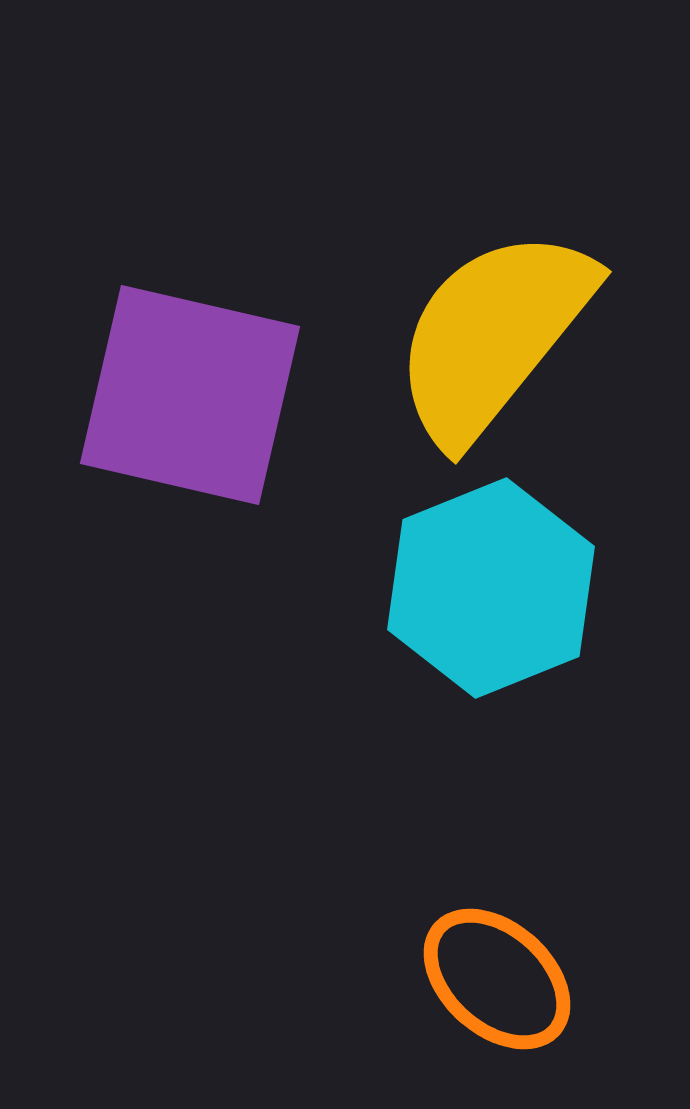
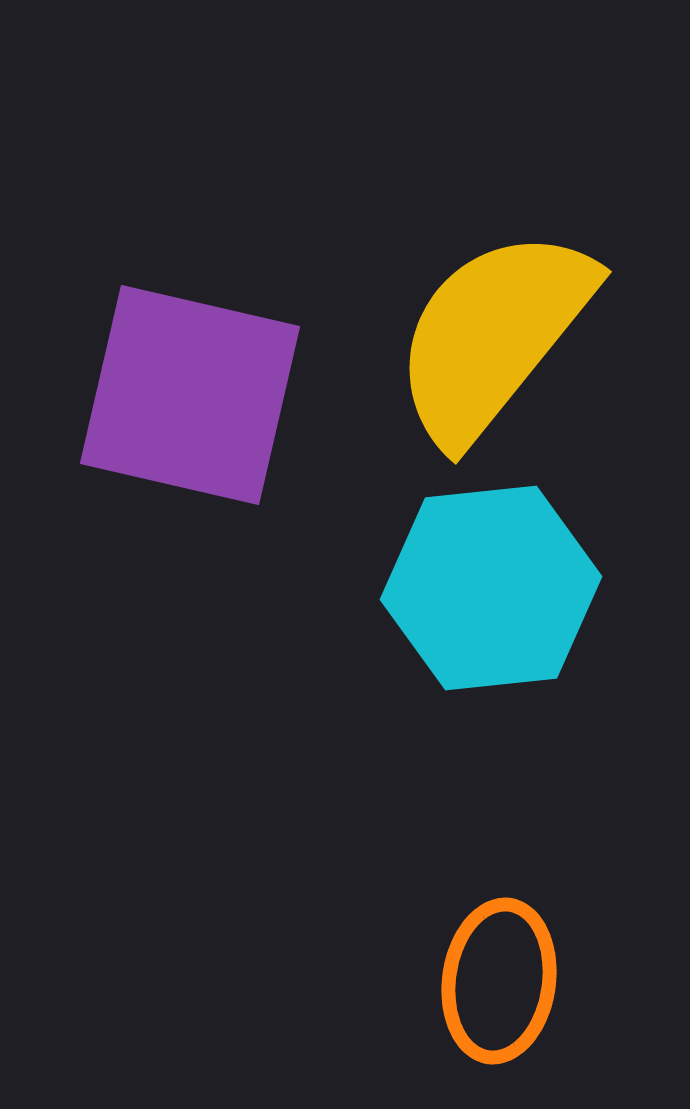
cyan hexagon: rotated 16 degrees clockwise
orange ellipse: moved 2 px right, 2 px down; rotated 56 degrees clockwise
